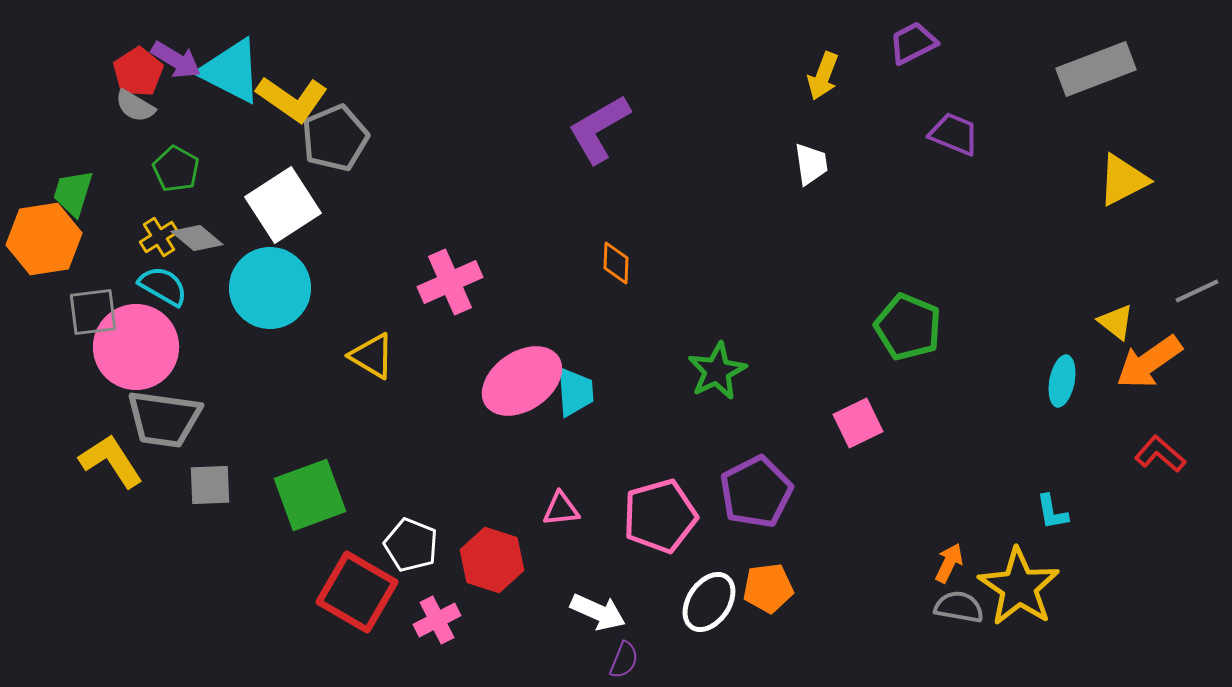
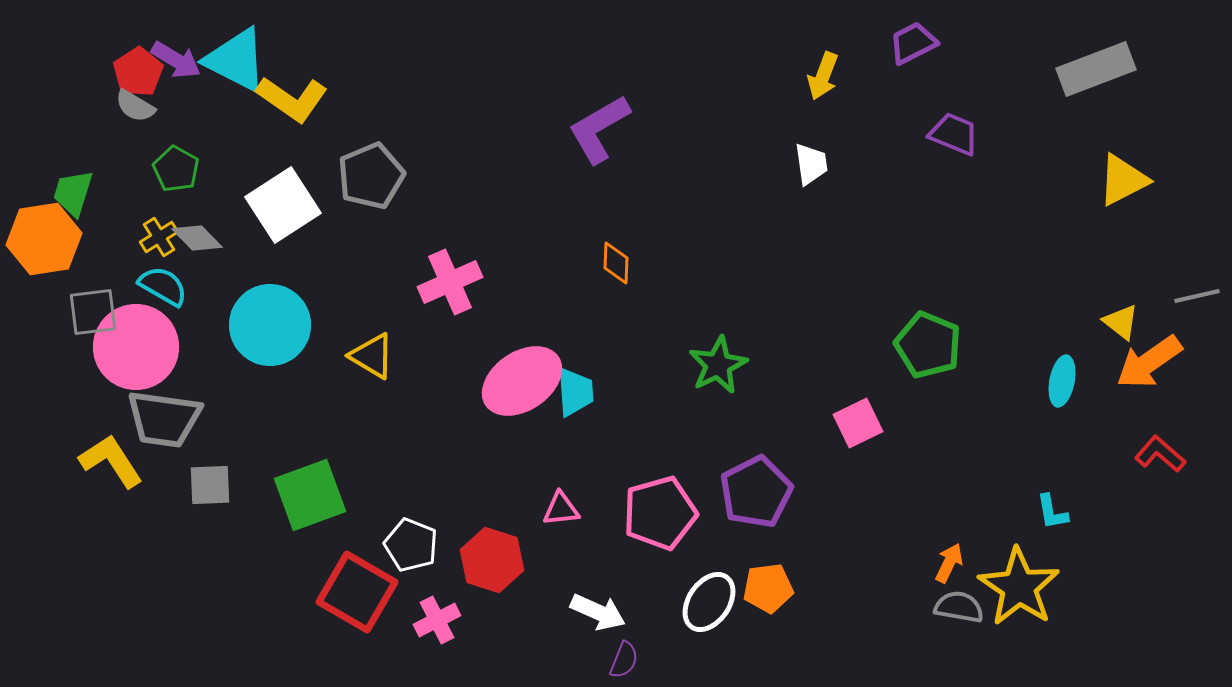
cyan triangle at (231, 71): moved 5 px right, 11 px up
gray pentagon at (335, 138): moved 36 px right, 38 px down
gray diamond at (197, 238): rotated 6 degrees clockwise
cyan circle at (270, 288): moved 37 px down
gray line at (1197, 291): moved 5 px down; rotated 12 degrees clockwise
yellow triangle at (1116, 322): moved 5 px right
green pentagon at (908, 327): moved 20 px right, 18 px down
green star at (717, 371): moved 1 px right, 6 px up
pink pentagon at (660, 516): moved 3 px up
